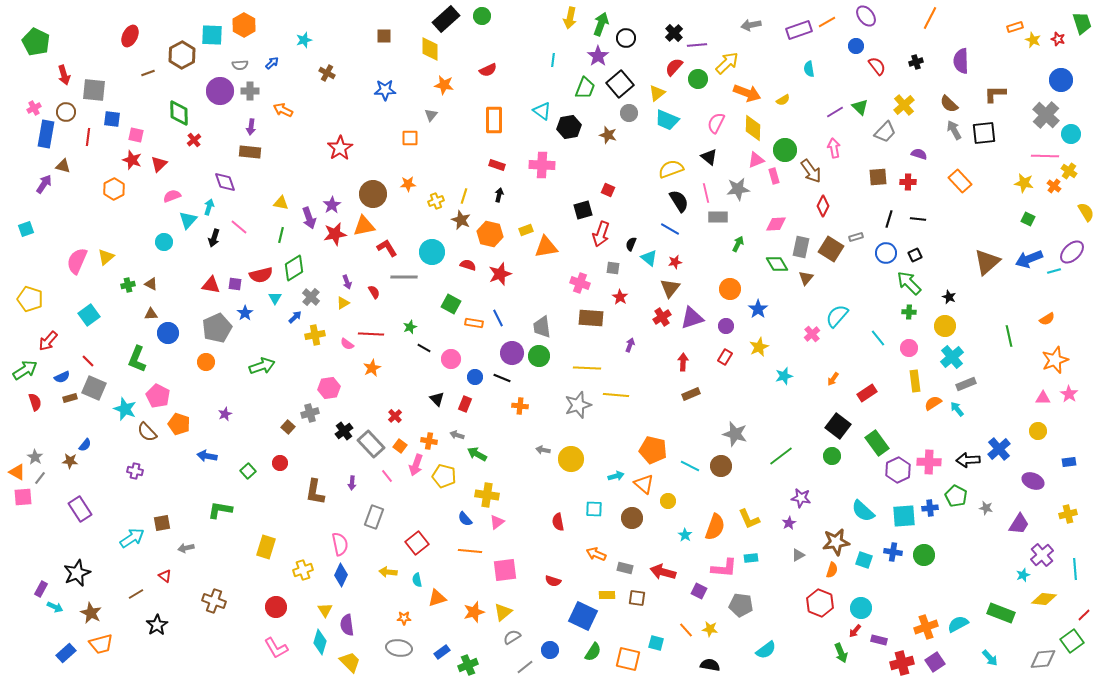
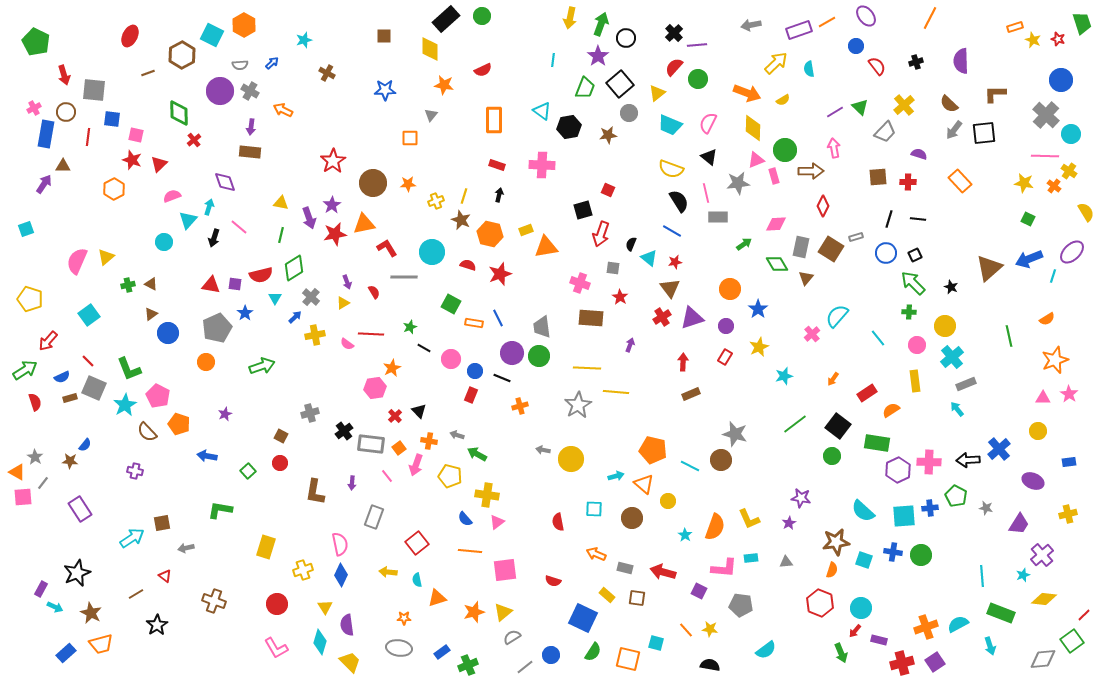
cyan square at (212, 35): rotated 25 degrees clockwise
yellow arrow at (727, 63): moved 49 px right
red semicircle at (488, 70): moved 5 px left
gray cross at (250, 91): rotated 30 degrees clockwise
cyan trapezoid at (667, 120): moved 3 px right, 5 px down
pink semicircle at (716, 123): moved 8 px left
gray arrow at (954, 130): rotated 114 degrees counterclockwise
brown star at (608, 135): rotated 24 degrees counterclockwise
red star at (340, 148): moved 7 px left, 13 px down
brown triangle at (63, 166): rotated 14 degrees counterclockwise
yellow semicircle at (671, 169): rotated 140 degrees counterclockwise
brown arrow at (811, 171): rotated 55 degrees counterclockwise
gray star at (738, 189): moved 6 px up
brown circle at (373, 194): moved 11 px up
orange triangle at (364, 226): moved 2 px up
blue line at (670, 229): moved 2 px right, 2 px down
green arrow at (738, 244): moved 6 px right; rotated 28 degrees clockwise
brown triangle at (987, 262): moved 2 px right, 6 px down
cyan line at (1054, 271): moved 1 px left, 5 px down; rotated 56 degrees counterclockwise
green arrow at (909, 283): moved 4 px right
brown triangle at (670, 288): rotated 15 degrees counterclockwise
black star at (949, 297): moved 2 px right, 10 px up
brown triangle at (151, 314): rotated 32 degrees counterclockwise
pink circle at (909, 348): moved 8 px right, 3 px up
green L-shape at (137, 359): moved 8 px left, 10 px down; rotated 44 degrees counterclockwise
orange star at (372, 368): moved 20 px right
blue circle at (475, 377): moved 6 px up
pink hexagon at (329, 388): moved 46 px right
yellow line at (616, 395): moved 3 px up
black triangle at (437, 399): moved 18 px left, 12 px down
orange semicircle at (933, 403): moved 42 px left, 7 px down
red rectangle at (465, 404): moved 6 px right, 9 px up
gray star at (578, 405): rotated 12 degrees counterclockwise
orange cross at (520, 406): rotated 21 degrees counterclockwise
cyan star at (125, 409): moved 4 px up; rotated 20 degrees clockwise
brown square at (288, 427): moved 7 px left, 9 px down; rotated 16 degrees counterclockwise
green rectangle at (877, 443): rotated 45 degrees counterclockwise
gray rectangle at (371, 444): rotated 40 degrees counterclockwise
orange square at (400, 446): moved 1 px left, 2 px down; rotated 16 degrees clockwise
green line at (781, 456): moved 14 px right, 32 px up
brown circle at (721, 466): moved 6 px up
yellow pentagon at (444, 476): moved 6 px right
gray line at (40, 478): moved 3 px right, 5 px down
gray triangle at (798, 555): moved 12 px left, 7 px down; rotated 24 degrees clockwise
green circle at (924, 555): moved 3 px left
cyan line at (1075, 569): moved 93 px left, 7 px down
yellow rectangle at (607, 595): rotated 42 degrees clockwise
red circle at (276, 607): moved 1 px right, 3 px up
yellow triangle at (325, 610): moved 3 px up
blue square at (583, 616): moved 2 px down
blue circle at (550, 650): moved 1 px right, 5 px down
cyan arrow at (990, 658): moved 12 px up; rotated 24 degrees clockwise
